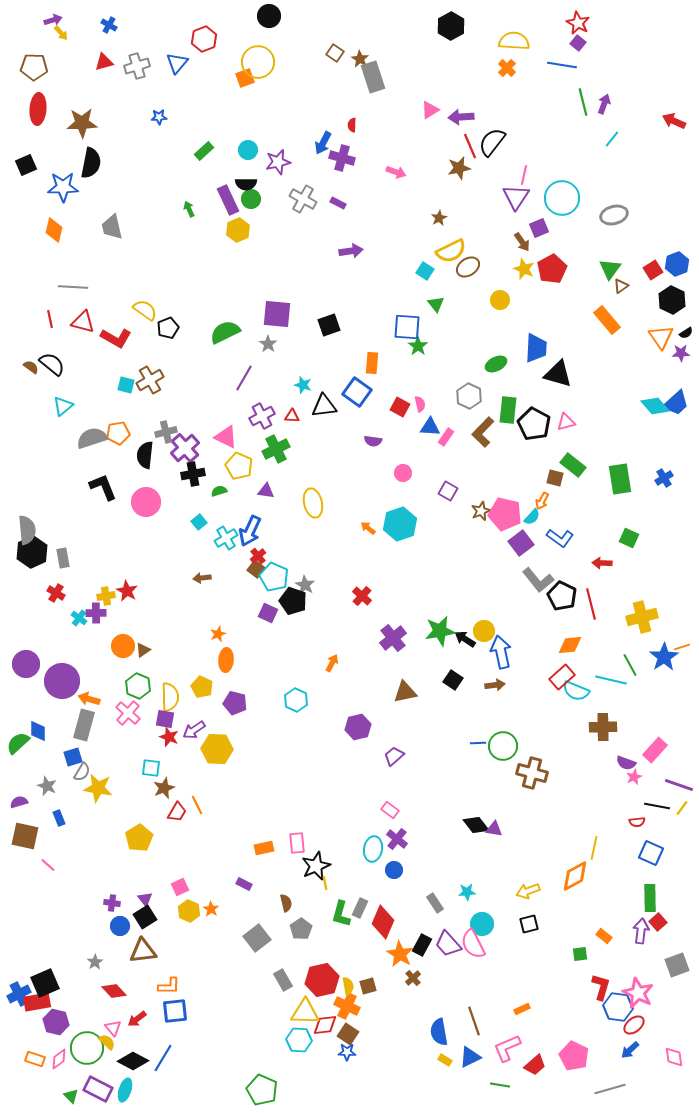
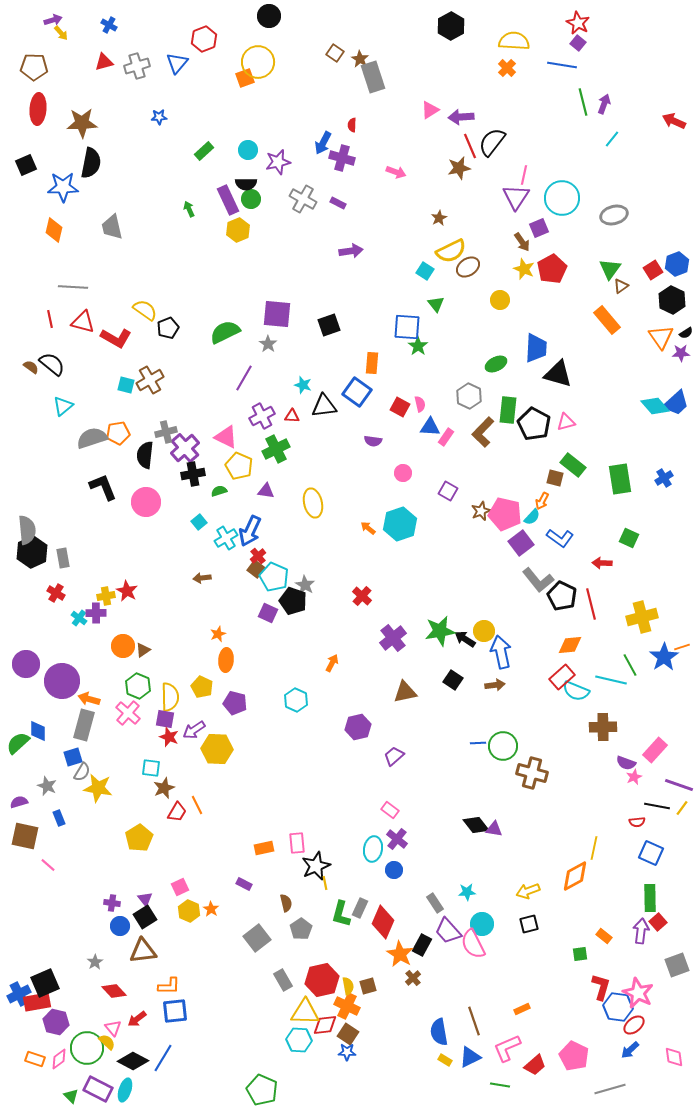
purple trapezoid at (448, 944): moved 13 px up
